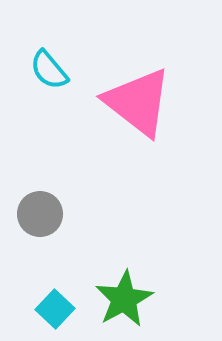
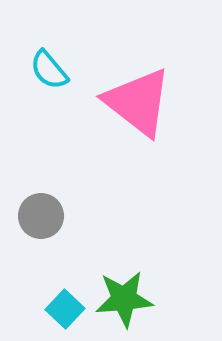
gray circle: moved 1 px right, 2 px down
green star: rotated 24 degrees clockwise
cyan square: moved 10 px right
